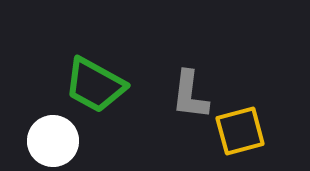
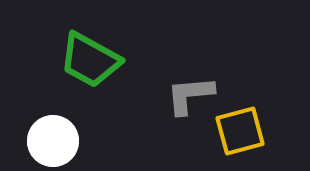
green trapezoid: moved 5 px left, 25 px up
gray L-shape: rotated 78 degrees clockwise
